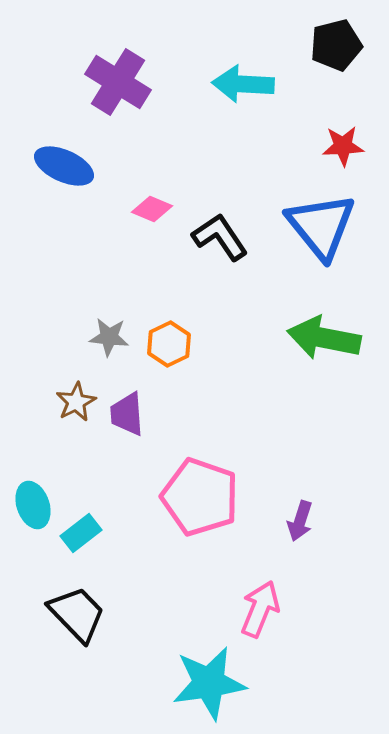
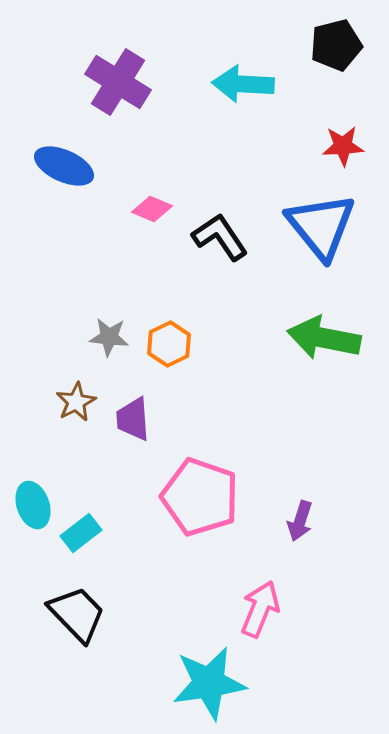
purple trapezoid: moved 6 px right, 5 px down
